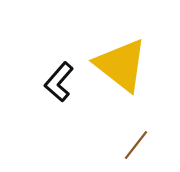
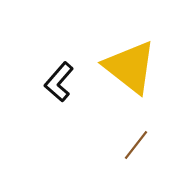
yellow triangle: moved 9 px right, 2 px down
